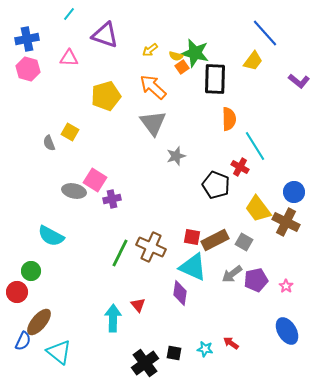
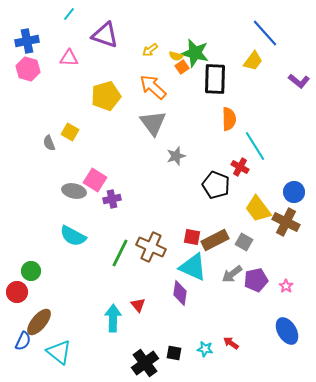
blue cross at (27, 39): moved 2 px down
cyan semicircle at (51, 236): moved 22 px right
